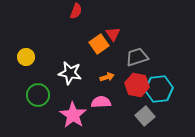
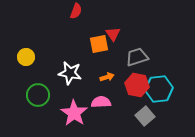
orange square: rotated 24 degrees clockwise
pink star: moved 1 px right, 2 px up
